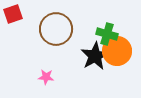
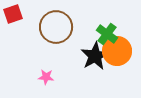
brown circle: moved 2 px up
green cross: rotated 20 degrees clockwise
